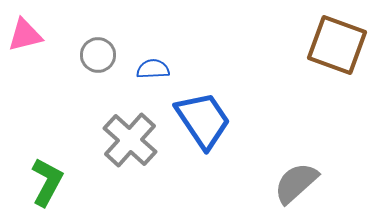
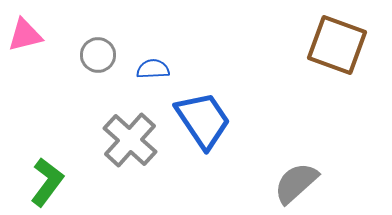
green L-shape: rotated 9 degrees clockwise
